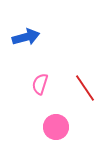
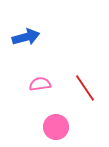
pink semicircle: rotated 65 degrees clockwise
